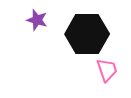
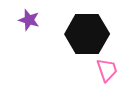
purple star: moved 8 px left
